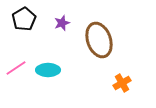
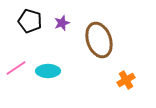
black pentagon: moved 6 px right, 2 px down; rotated 25 degrees counterclockwise
cyan ellipse: moved 1 px down
orange cross: moved 4 px right, 3 px up
